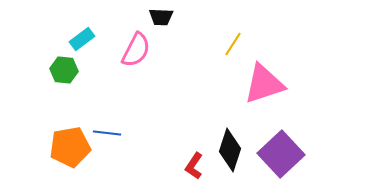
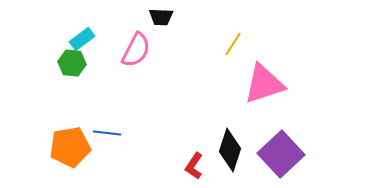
green hexagon: moved 8 px right, 7 px up
